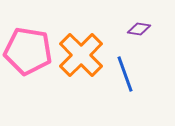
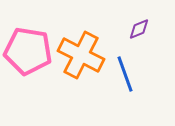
purple diamond: rotated 30 degrees counterclockwise
orange cross: rotated 18 degrees counterclockwise
